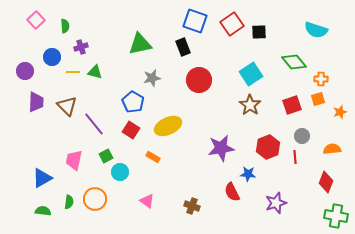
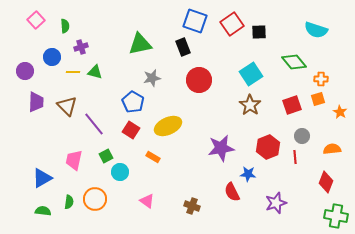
orange star at (340, 112): rotated 24 degrees counterclockwise
